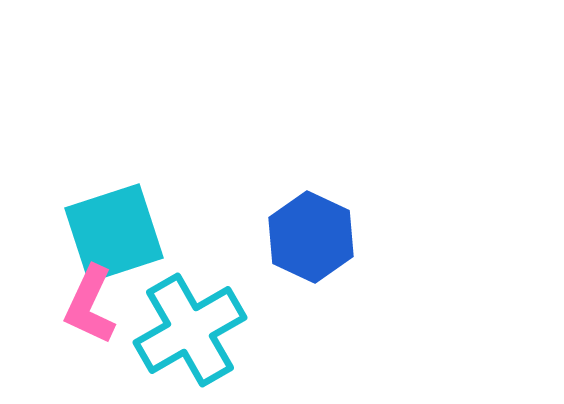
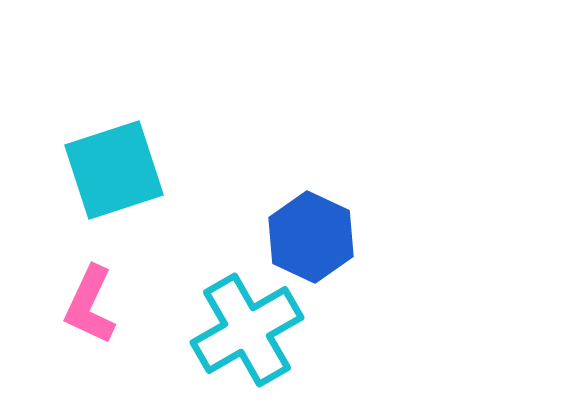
cyan square: moved 63 px up
cyan cross: moved 57 px right
